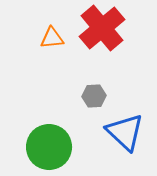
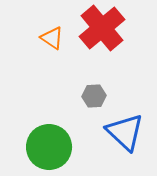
orange triangle: rotated 40 degrees clockwise
